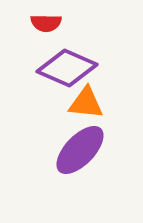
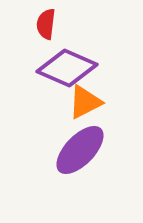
red semicircle: moved 1 px down; rotated 96 degrees clockwise
orange triangle: moved 1 px left, 1 px up; rotated 33 degrees counterclockwise
